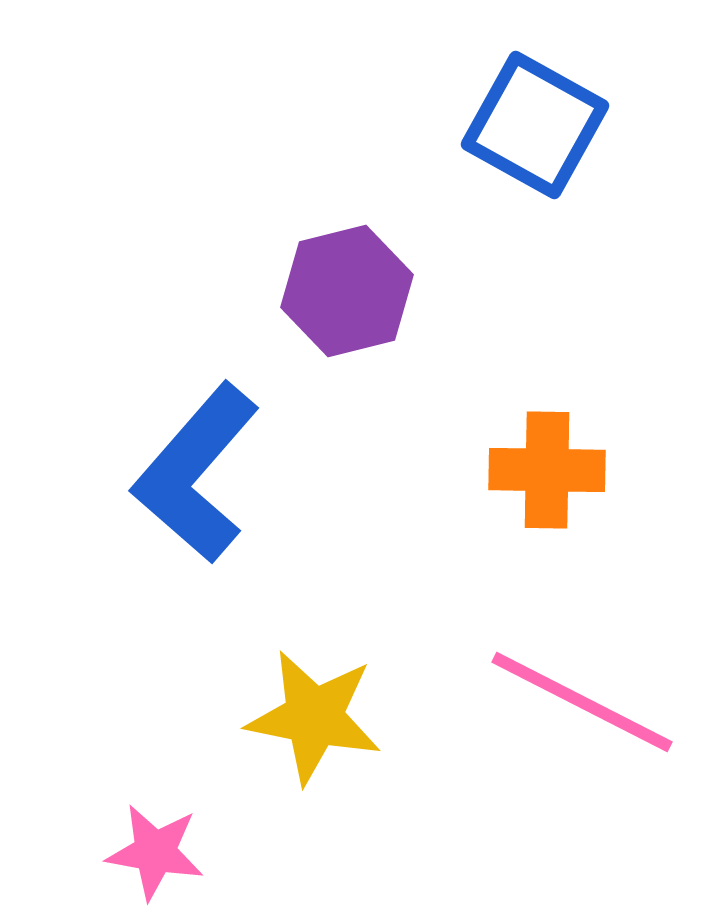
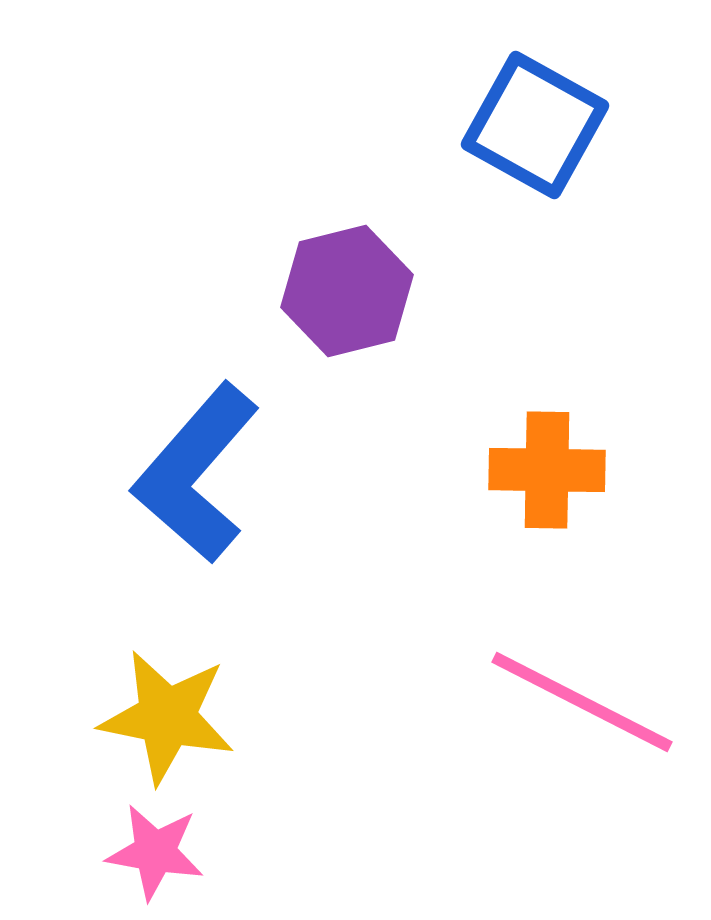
yellow star: moved 147 px left
